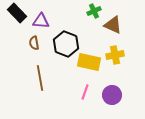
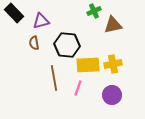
black rectangle: moved 3 px left
purple triangle: rotated 18 degrees counterclockwise
brown triangle: rotated 36 degrees counterclockwise
black hexagon: moved 1 px right, 1 px down; rotated 15 degrees counterclockwise
yellow cross: moved 2 px left, 9 px down
yellow rectangle: moved 1 px left, 3 px down; rotated 15 degrees counterclockwise
brown line: moved 14 px right
pink line: moved 7 px left, 4 px up
